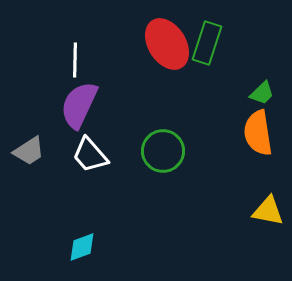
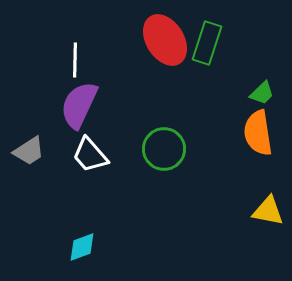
red ellipse: moved 2 px left, 4 px up
green circle: moved 1 px right, 2 px up
